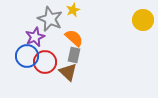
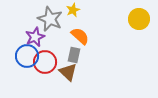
yellow circle: moved 4 px left, 1 px up
orange semicircle: moved 6 px right, 2 px up
